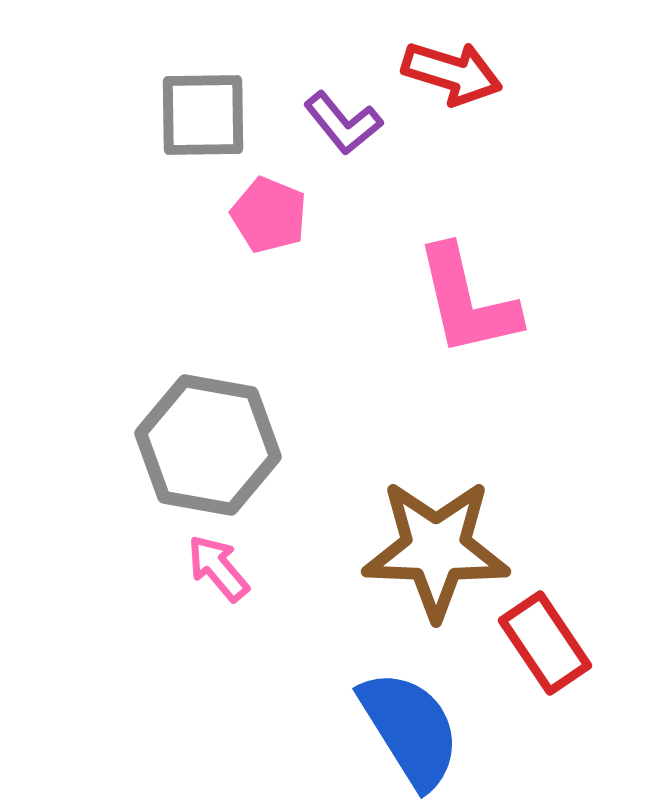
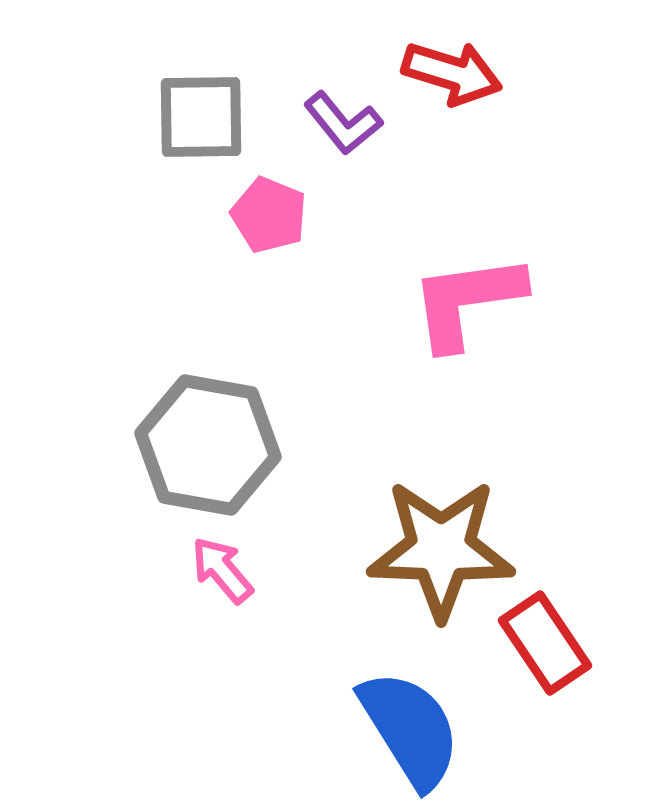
gray square: moved 2 px left, 2 px down
pink L-shape: rotated 95 degrees clockwise
brown star: moved 5 px right
pink arrow: moved 4 px right, 2 px down
